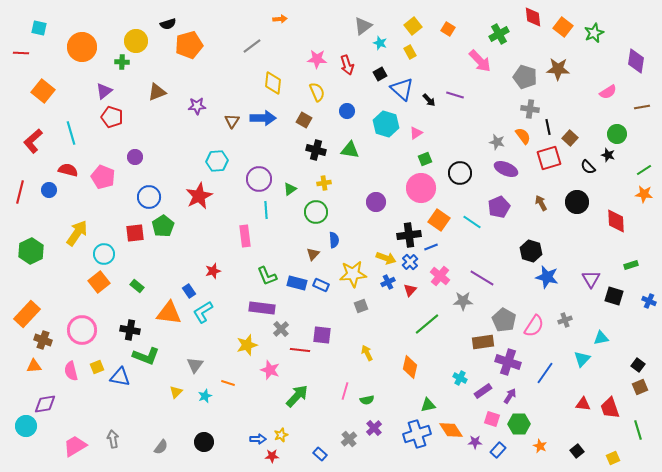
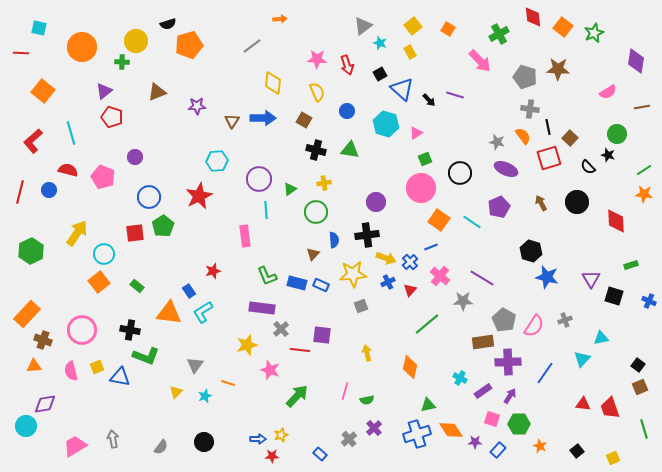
black cross at (409, 235): moved 42 px left
yellow arrow at (367, 353): rotated 14 degrees clockwise
purple cross at (508, 362): rotated 20 degrees counterclockwise
green line at (638, 430): moved 6 px right, 1 px up
